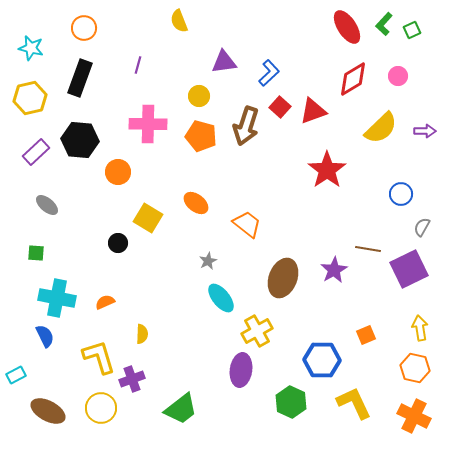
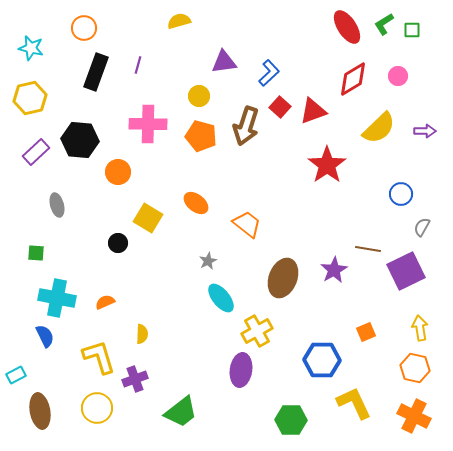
yellow semicircle at (179, 21): rotated 95 degrees clockwise
green L-shape at (384, 24): rotated 15 degrees clockwise
green square at (412, 30): rotated 24 degrees clockwise
black rectangle at (80, 78): moved 16 px right, 6 px up
yellow semicircle at (381, 128): moved 2 px left
red star at (327, 170): moved 5 px up
gray ellipse at (47, 205): moved 10 px right; rotated 35 degrees clockwise
purple square at (409, 269): moved 3 px left, 2 px down
orange square at (366, 335): moved 3 px up
purple cross at (132, 379): moved 3 px right
green hexagon at (291, 402): moved 18 px down; rotated 24 degrees counterclockwise
yellow circle at (101, 408): moved 4 px left
green trapezoid at (181, 409): moved 3 px down
brown ellipse at (48, 411): moved 8 px left; rotated 52 degrees clockwise
